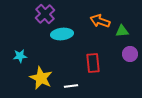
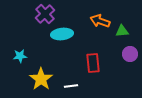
yellow star: moved 1 px down; rotated 10 degrees clockwise
